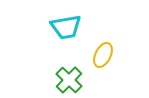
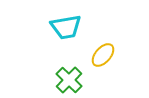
yellow ellipse: rotated 15 degrees clockwise
